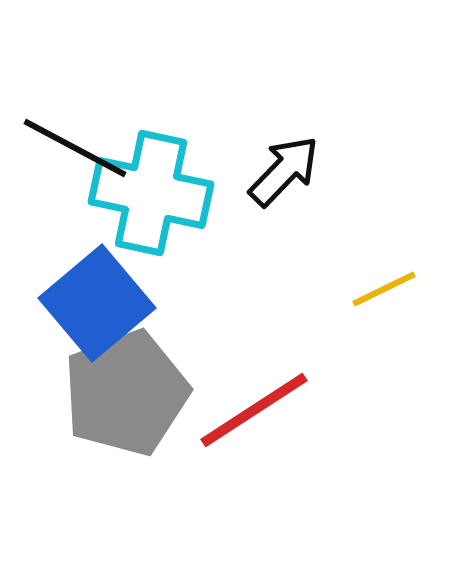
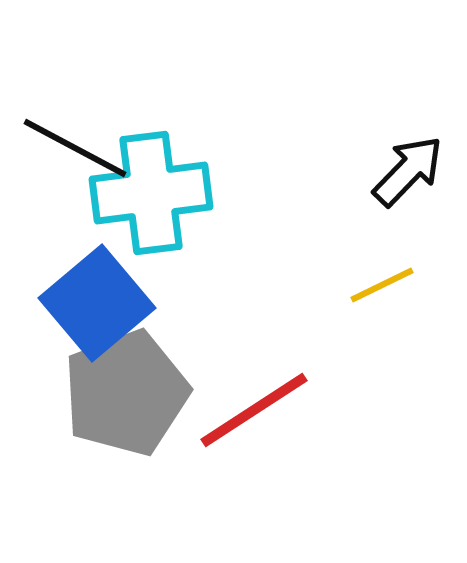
black arrow: moved 124 px right
cyan cross: rotated 19 degrees counterclockwise
yellow line: moved 2 px left, 4 px up
